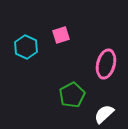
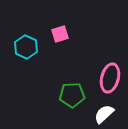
pink square: moved 1 px left, 1 px up
pink ellipse: moved 4 px right, 14 px down
green pentagon: rotated 25 degrees clockwise
